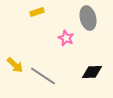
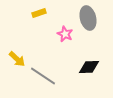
yellow rectangle: moved 2 px right, 1 px down
pink star: moved 1 px left, 4 px up
yellow arrow: moved 2 px right, 6 px up
black diamond: moved 3 px left, 5 px up
